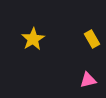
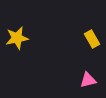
yellow star: moved 16 px left, 1 px up; rotated 20 degrees clockwise
